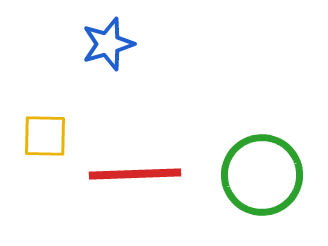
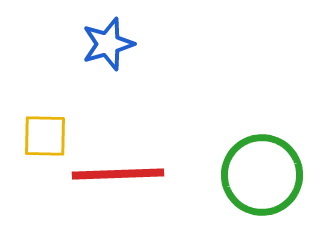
red line: moved 17 px left
